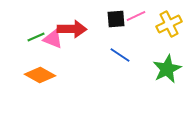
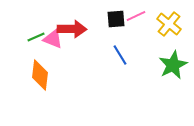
yellow cross: rotated 25 degrees counterclockwise
blue line: rotated 25 degrees clockwise
green star: moved 6 px right, 4 px up
orange diamond: rotated 68 degrees clockwise
